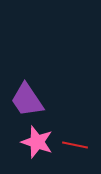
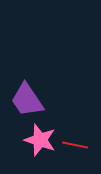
pink star: moved 3 px right, 2 px up
